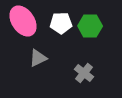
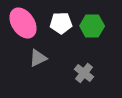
pink ellipse: moved 2 px down
green hexagon: moved 2 px right
